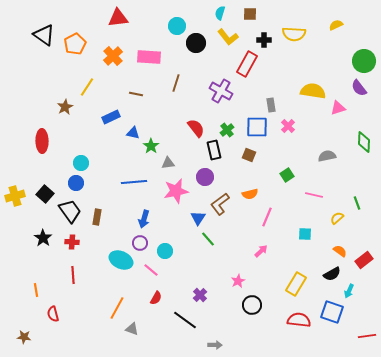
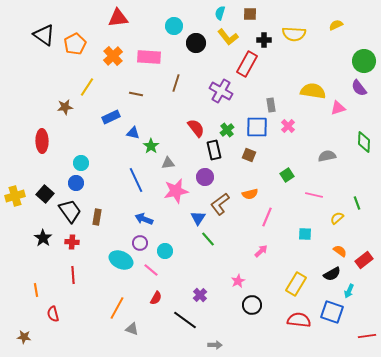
cyan circle at (177, 26): moved 3 px left
brown star at (65, 107): rotated 21 degrees clockwise
blue line at (134, 182): moved 2 px right, 2 px up; rotated 70 degrees clockwise
blue arrow at (144, 219): rotated 96 degrees clockwise
